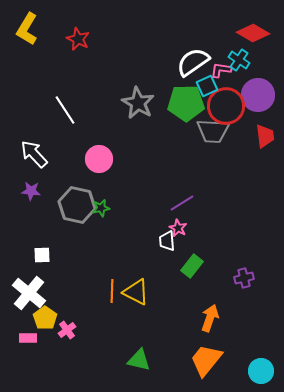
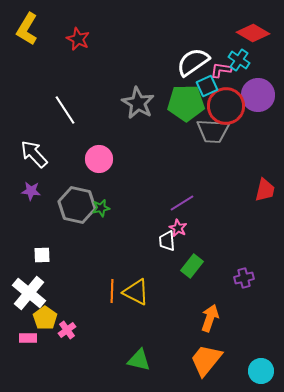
red trapezoid: moved 54 px down; rotated 20 degrees clockwise
